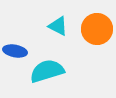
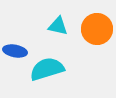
cyan triangle: rotated 15 degrees counterclockwise
cyan semicircle: moved 2 px up
